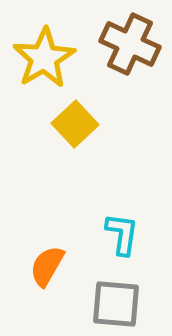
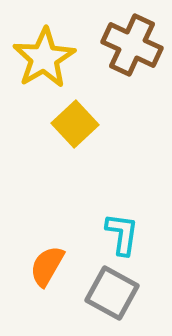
brown cross: moved 2 px right, 1 px down
gray square: moved 4 px left, 11 px up; rotated 24 degrees clockwise
